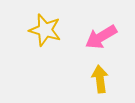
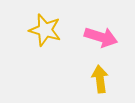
pink arrow: rotated 132 degrees counterclockwise
